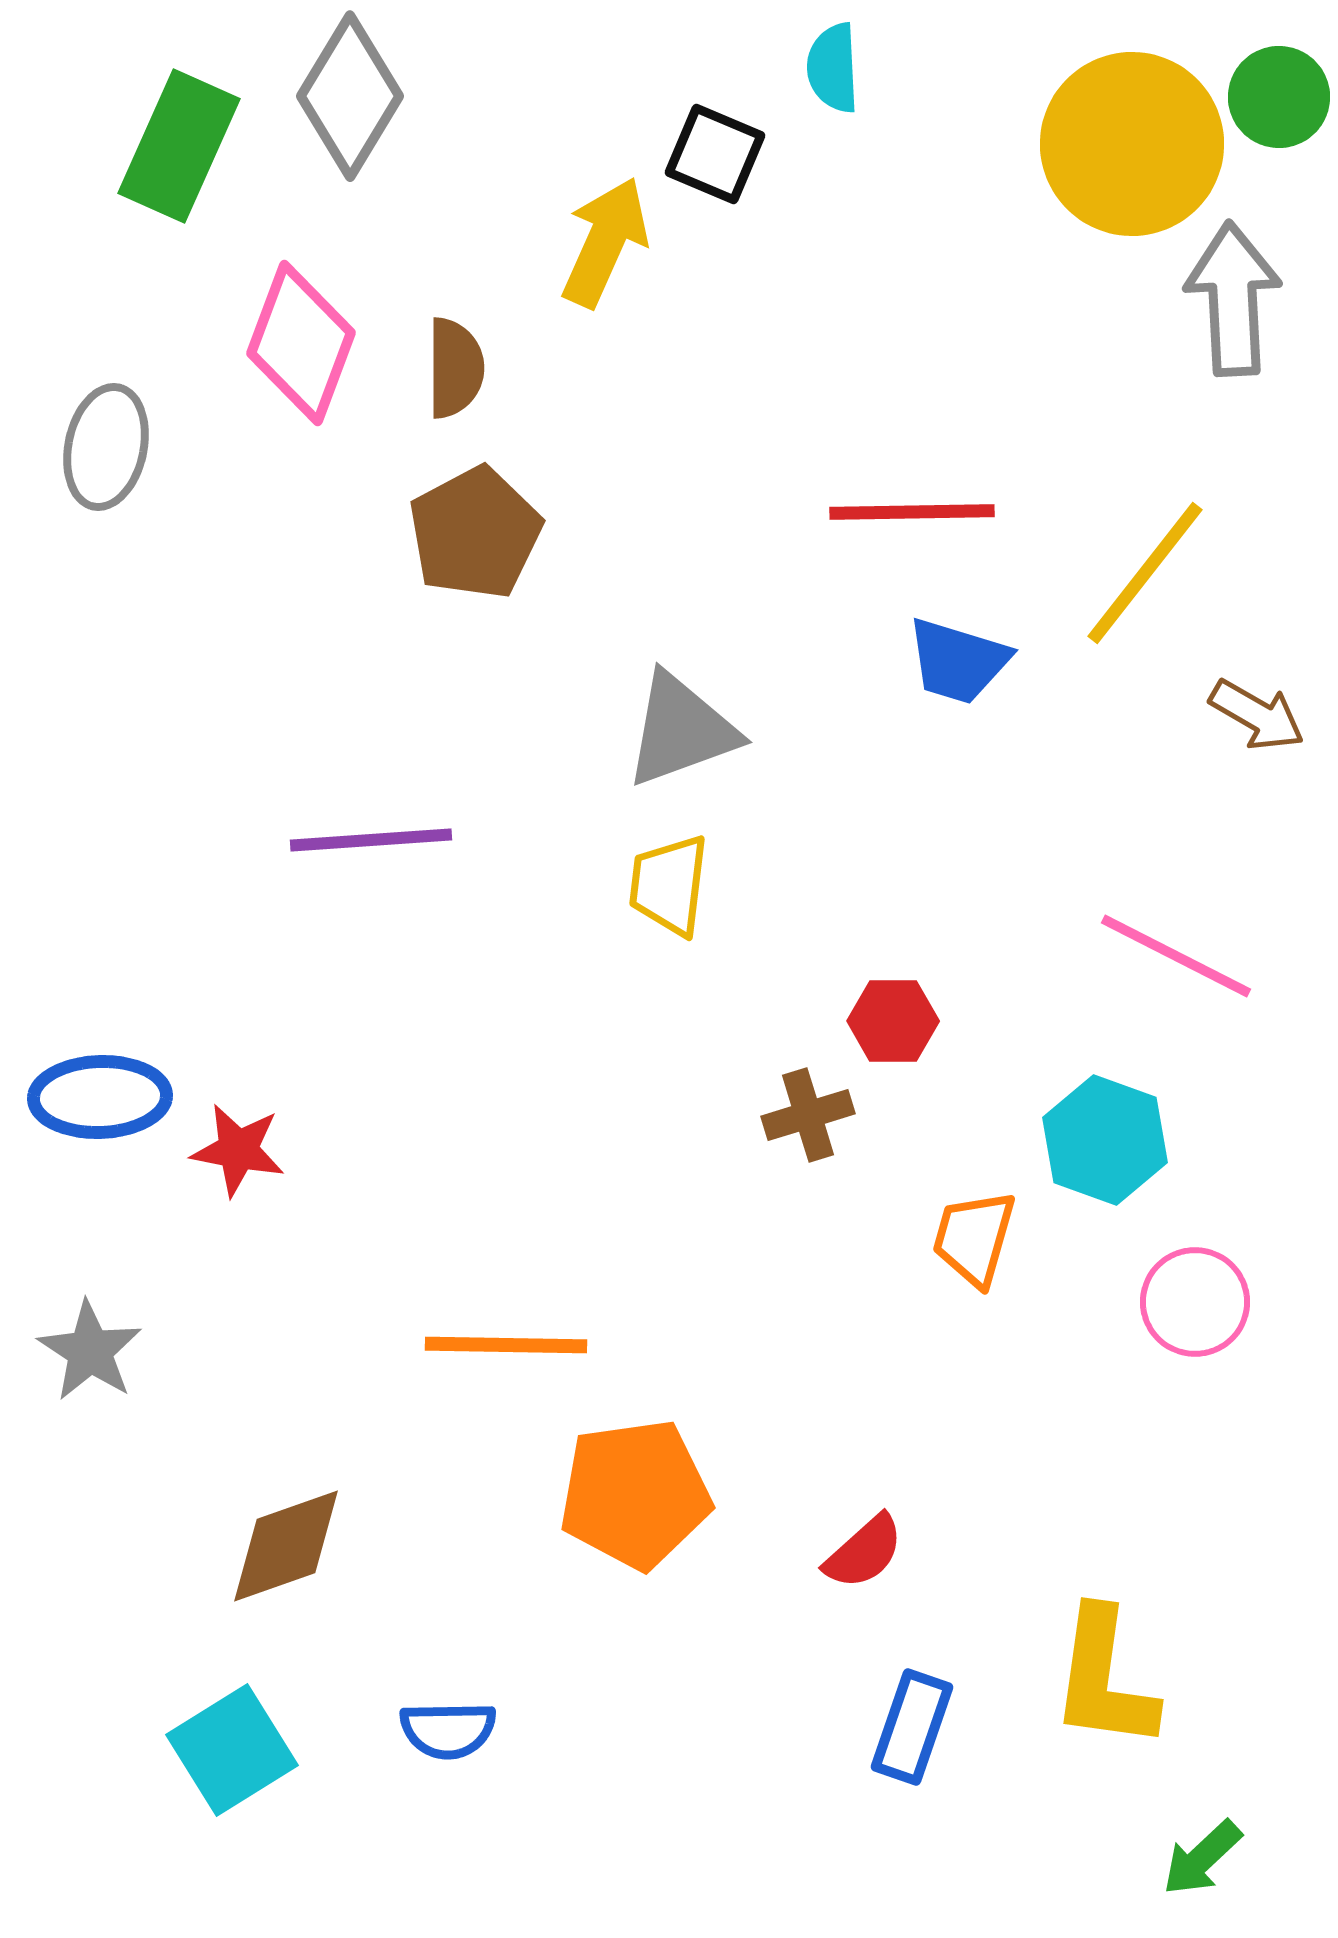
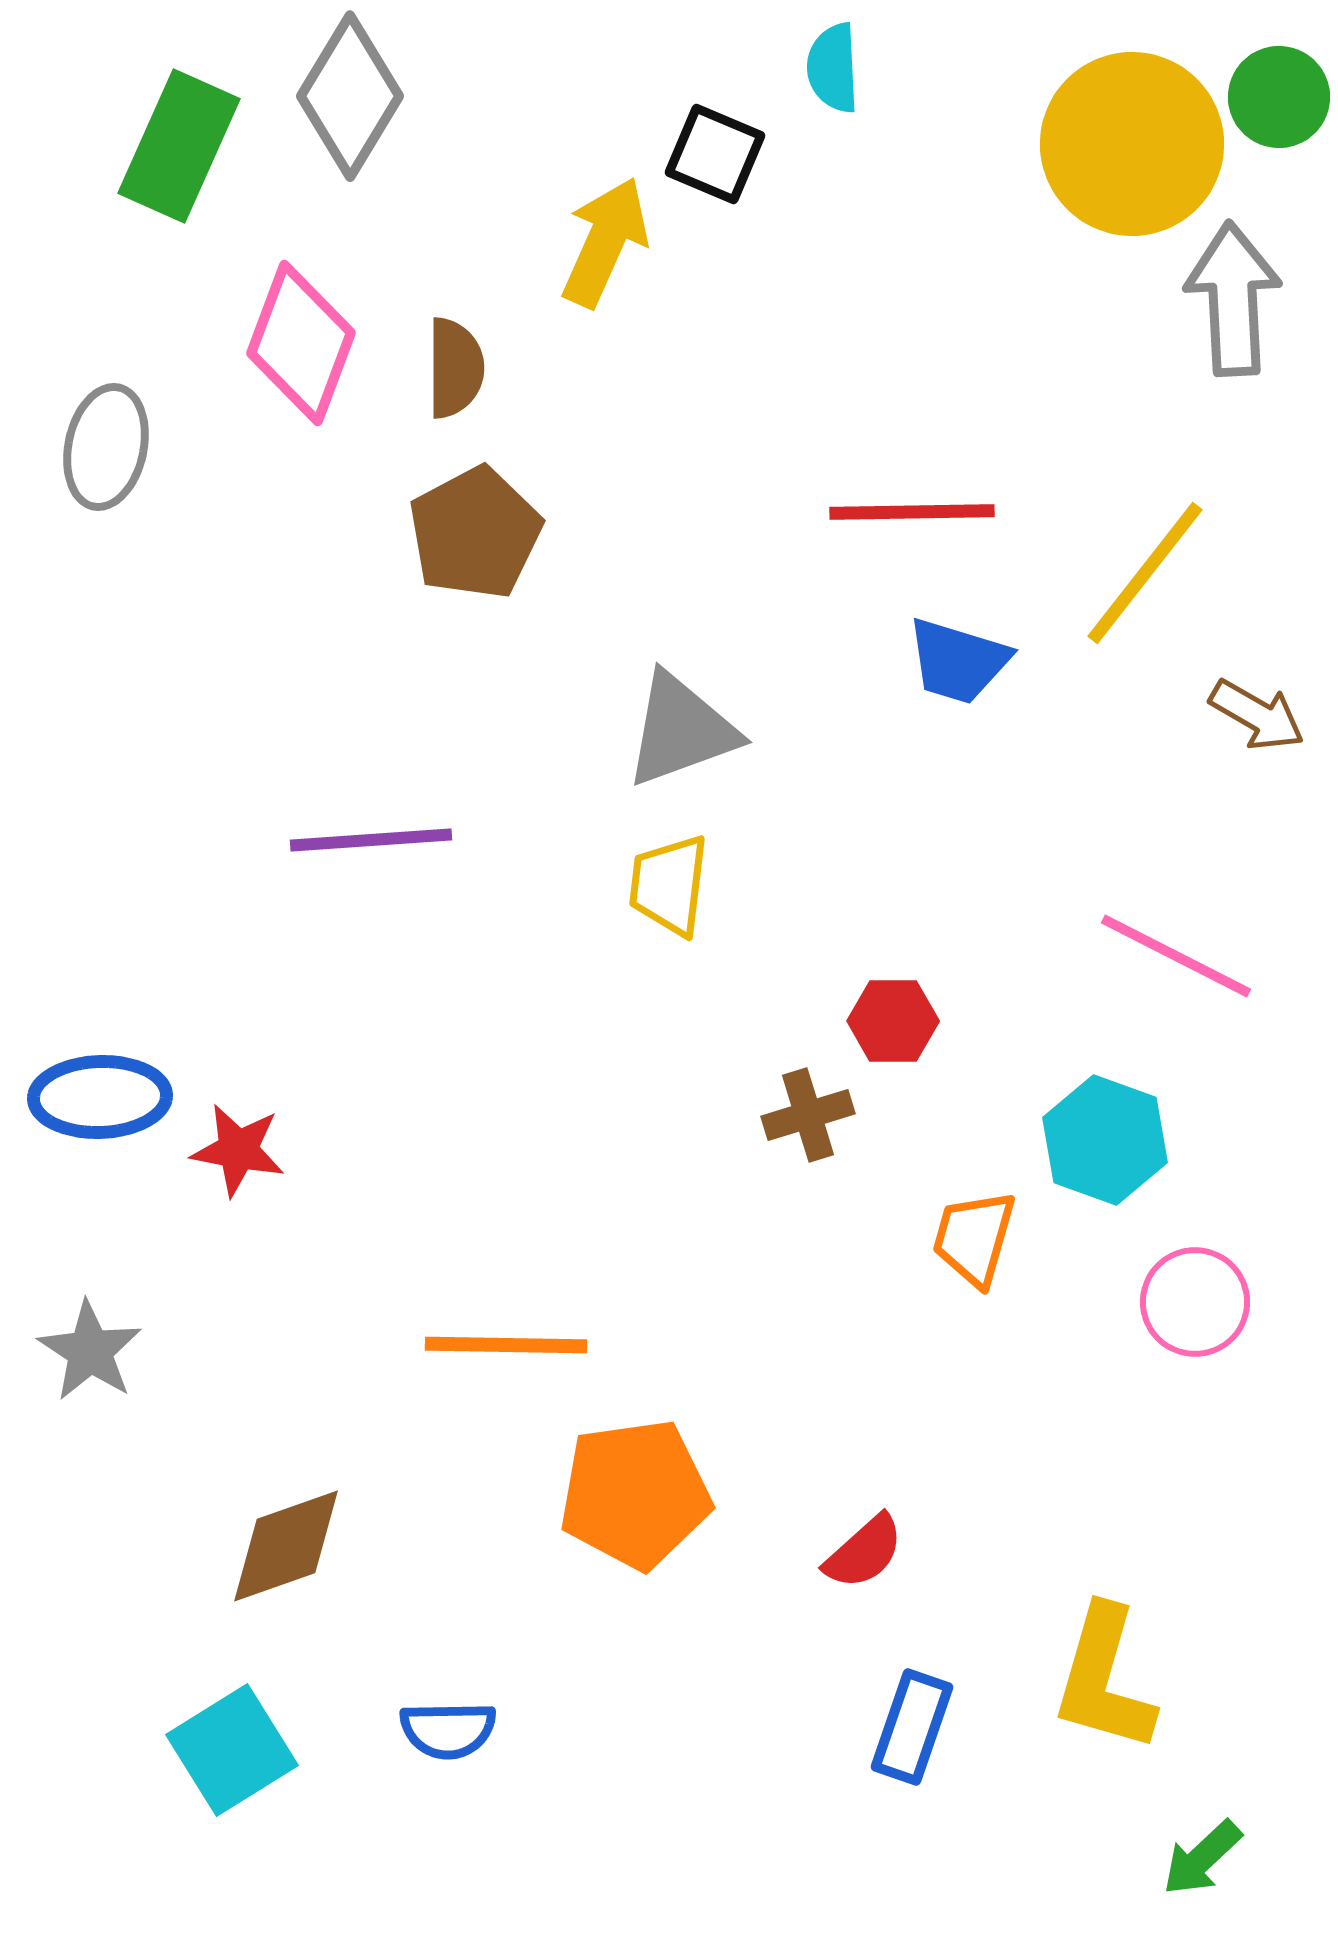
yellow L-shape: rotated 8 degrees clockwise
